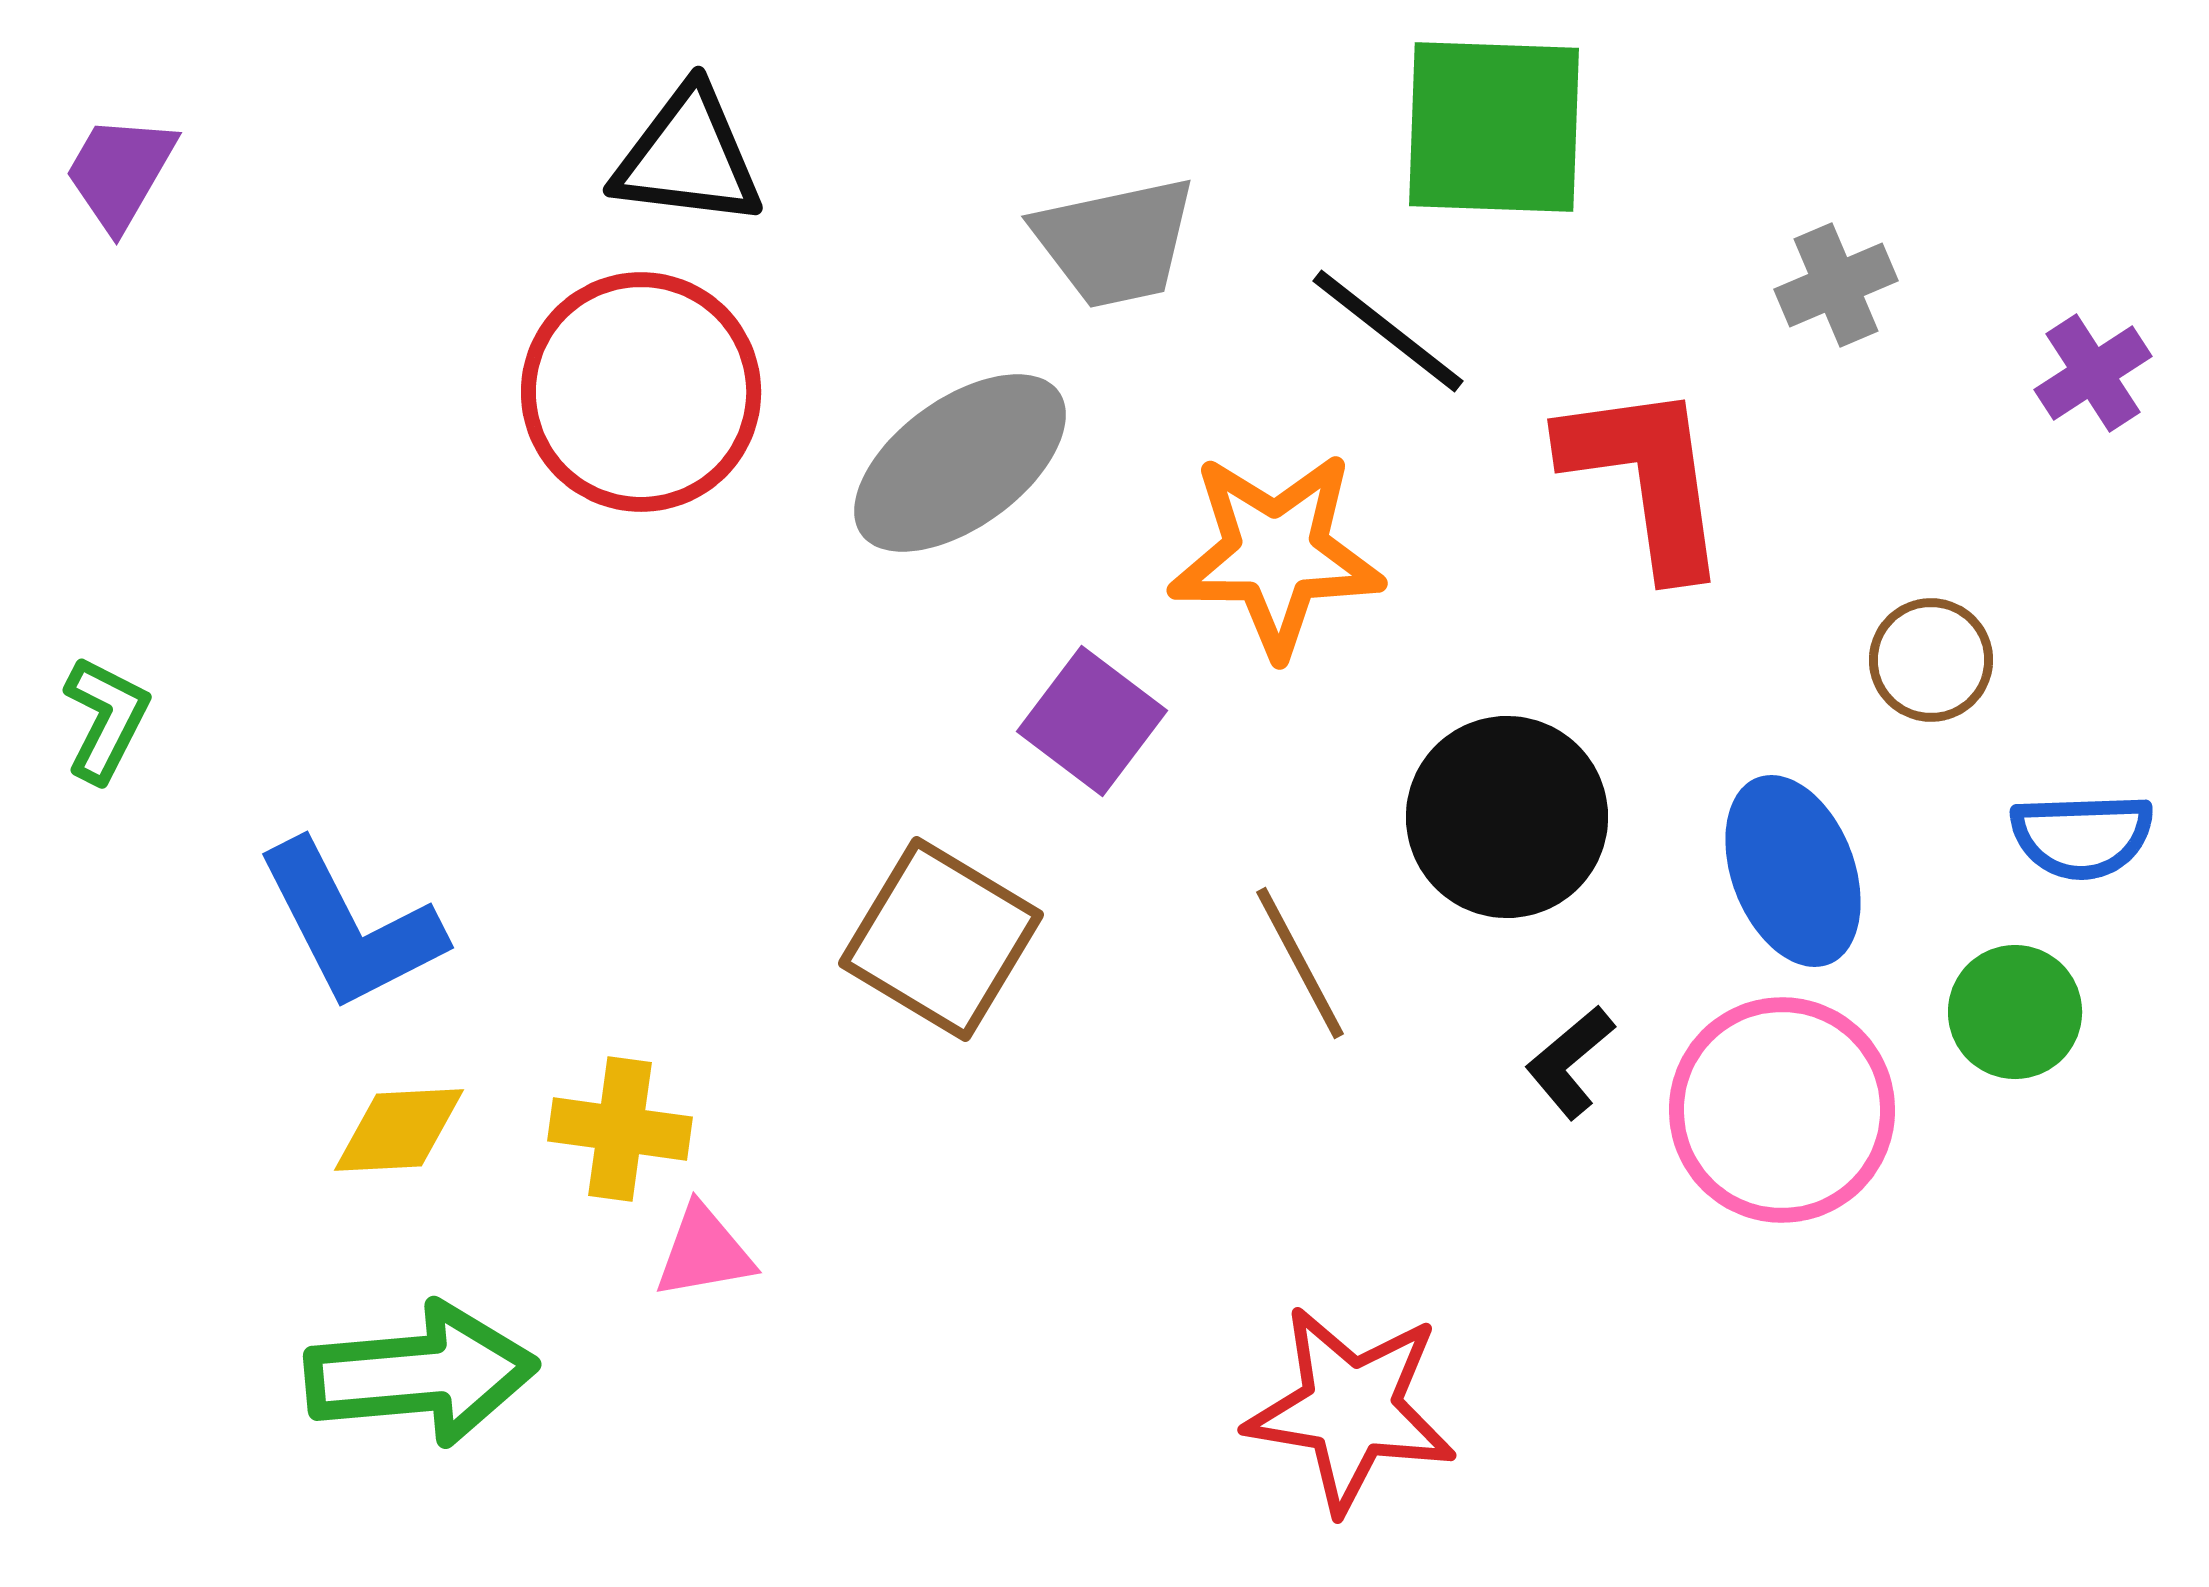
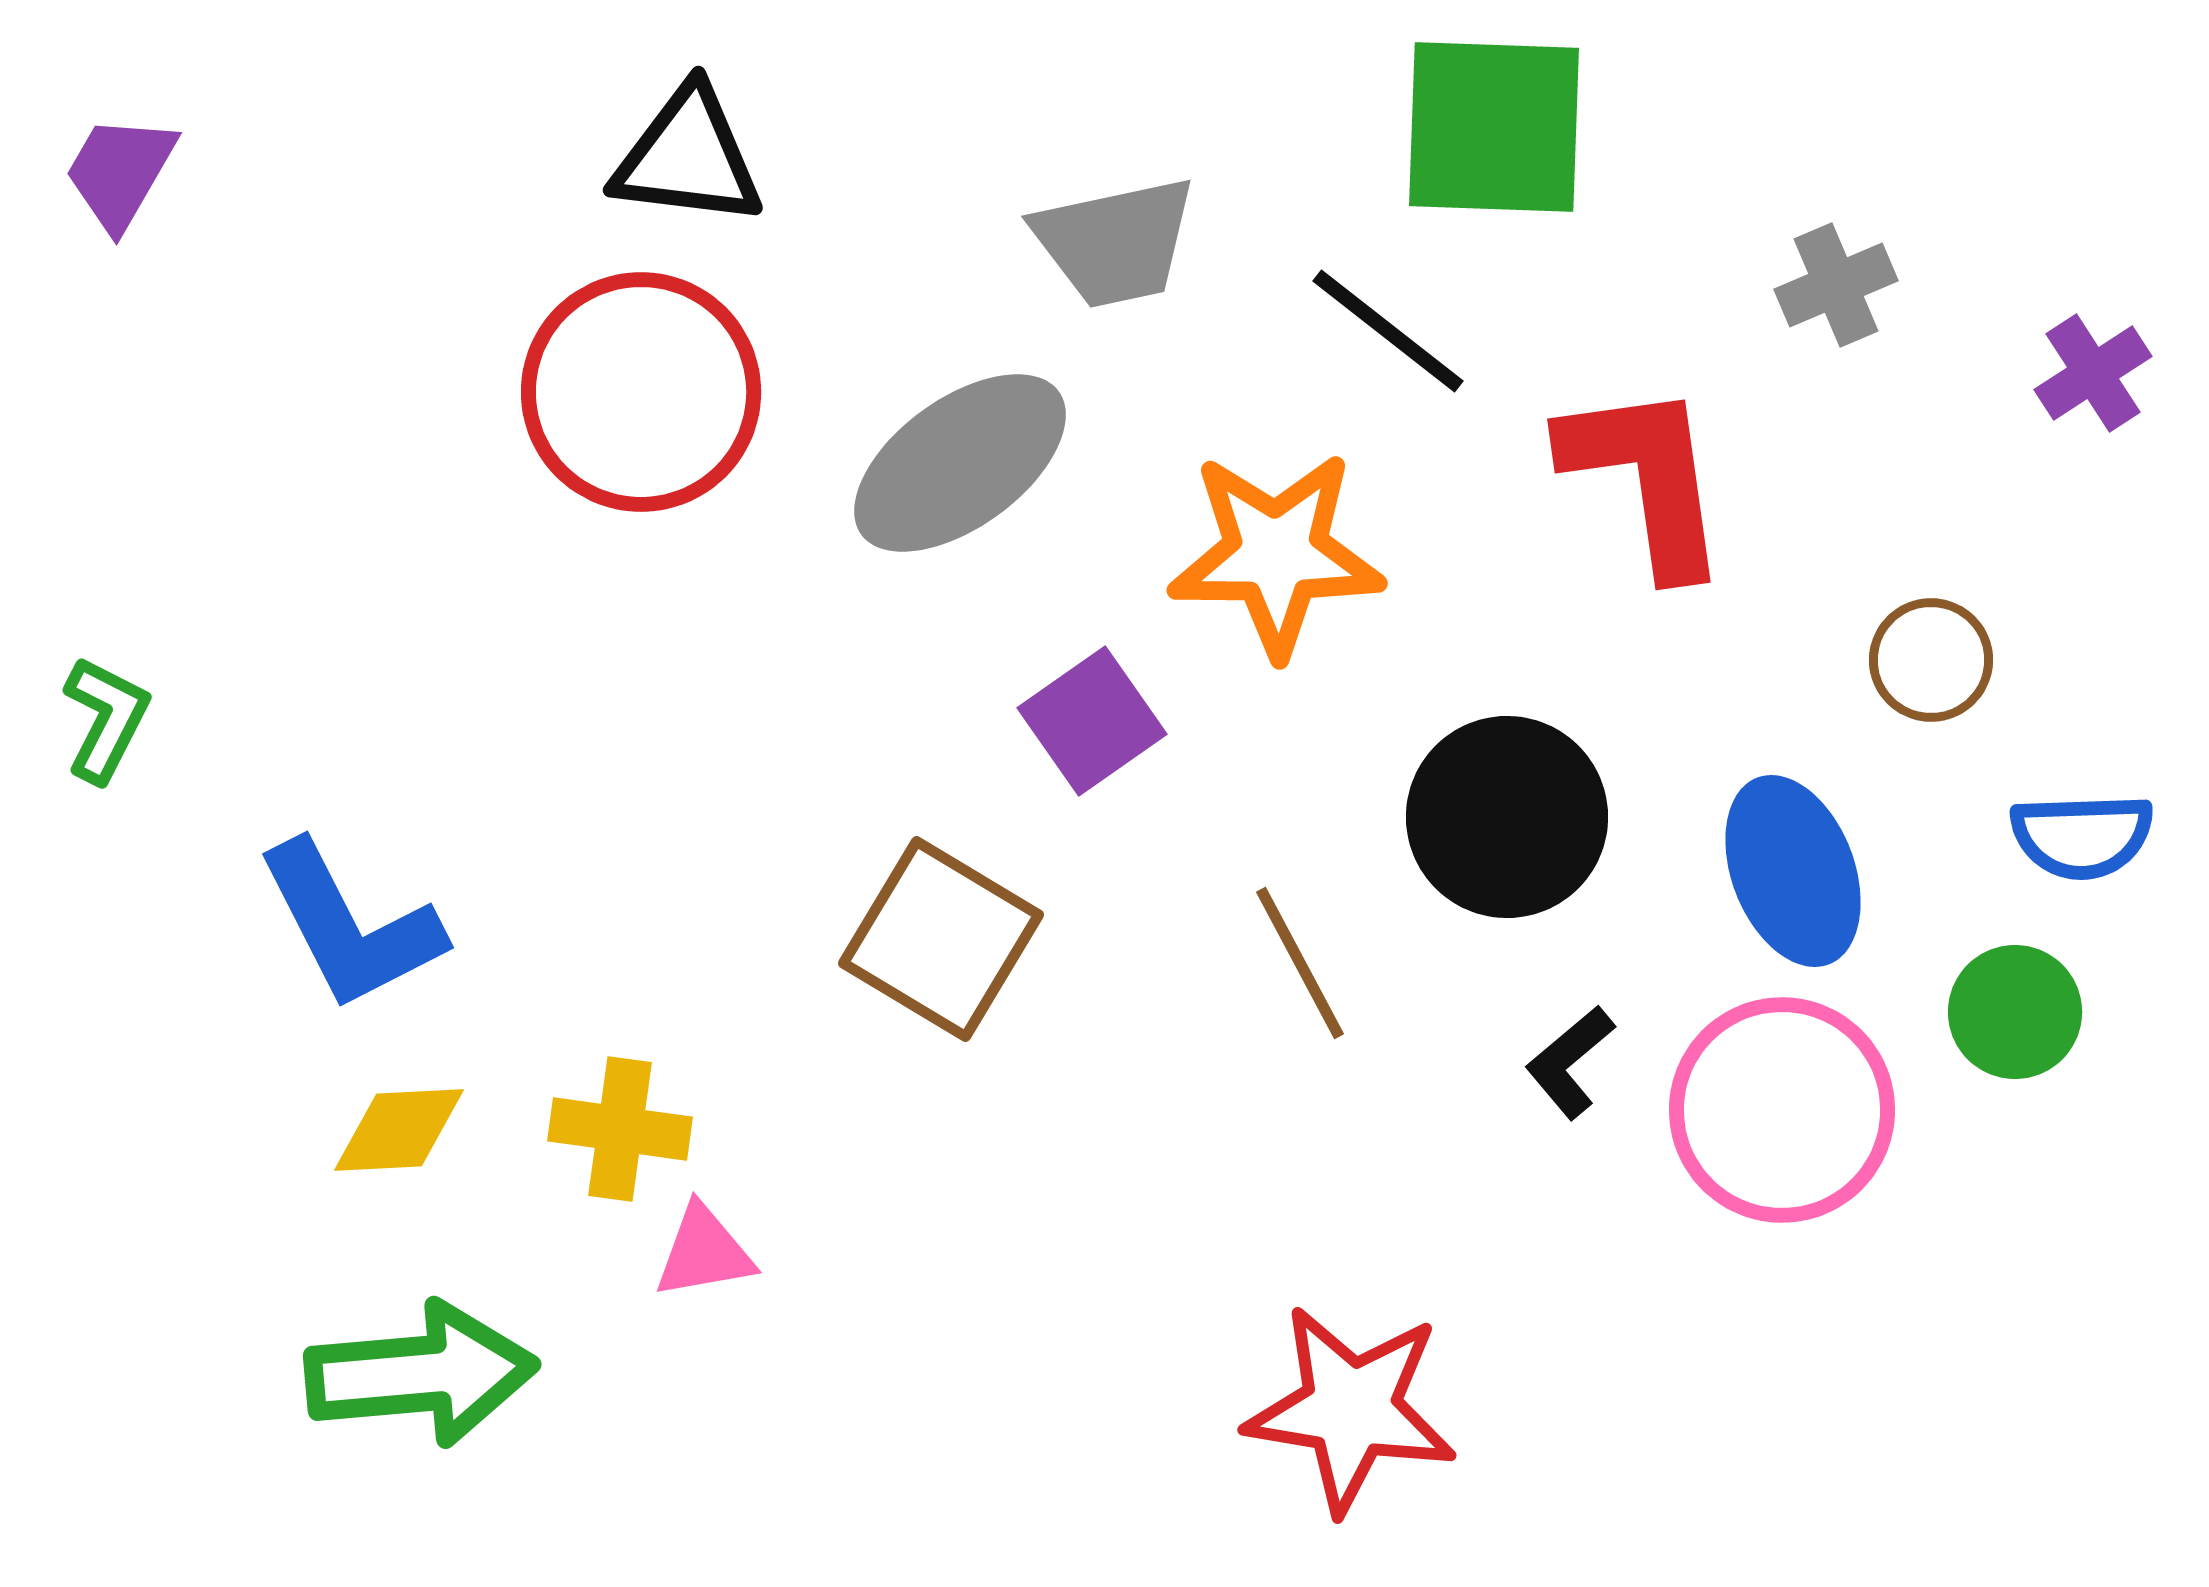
purple square: rotated 18 degrees clockwise
